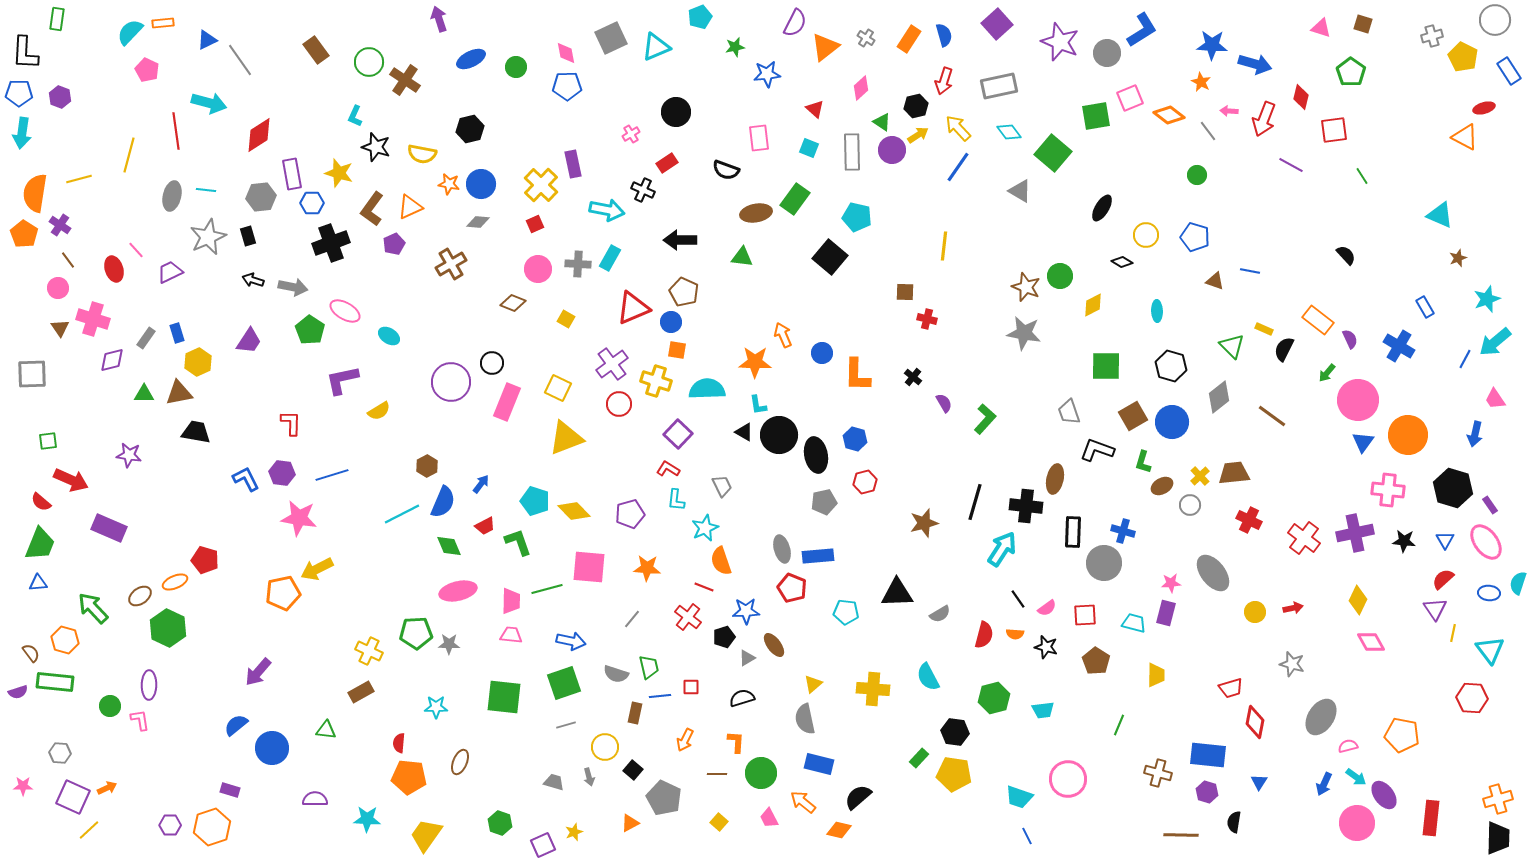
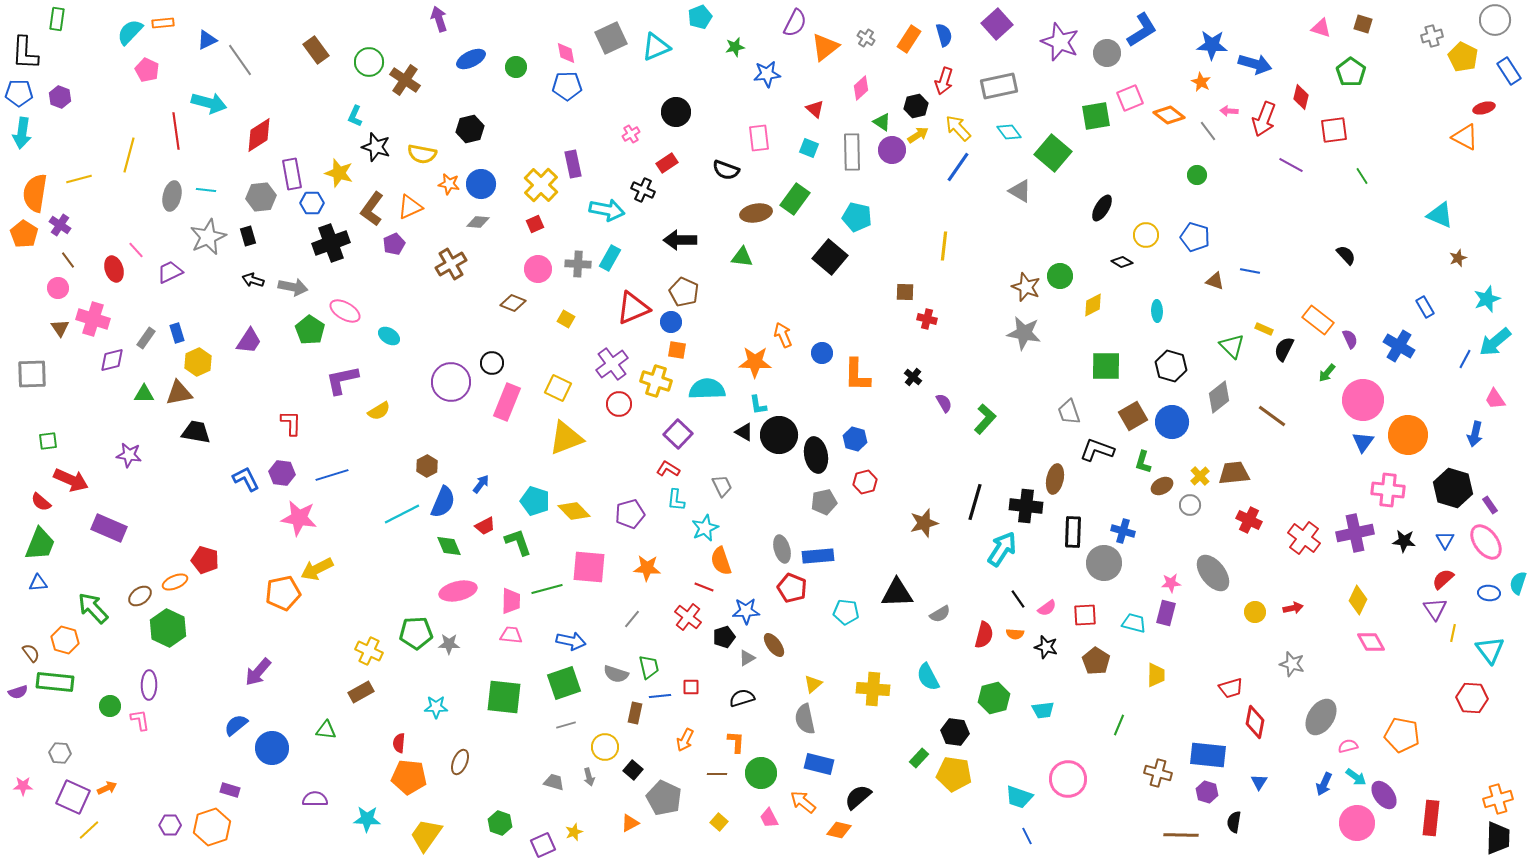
pink circle at (1358, 400): moved 5 px right
